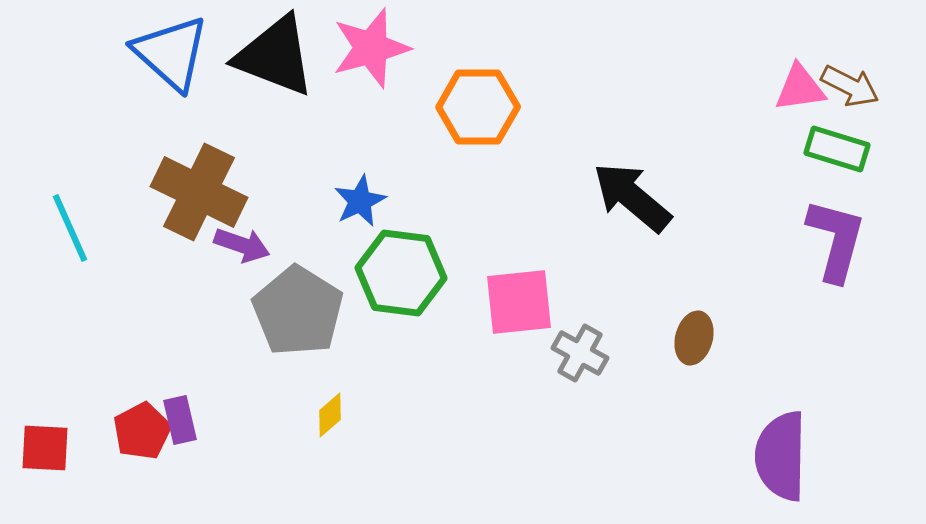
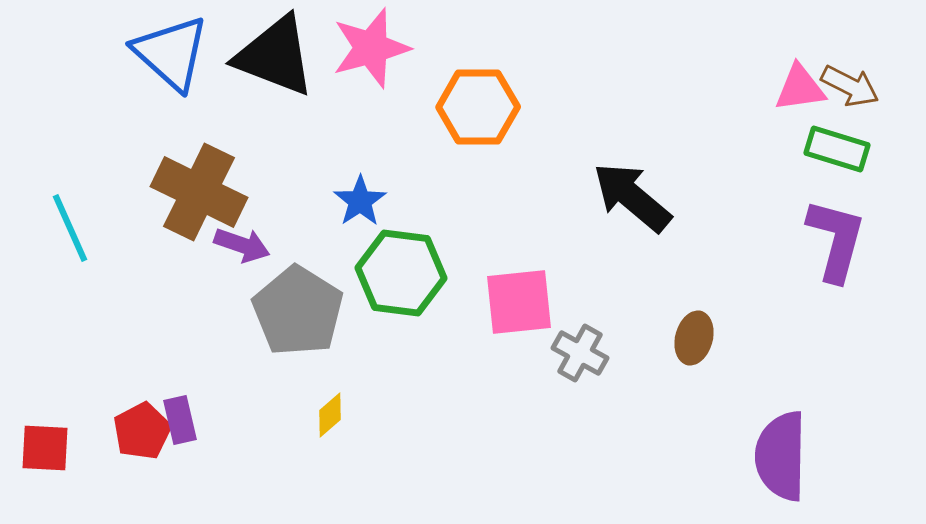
blue star: rotated 8 degrees counterclockwise
